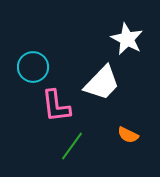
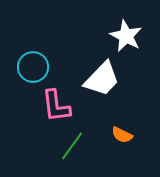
white star: moved 1 px left, 3 px up
white trapezoid: moved 4 px up
orange semicircle: moved 6 px left
